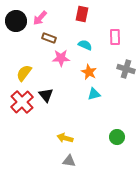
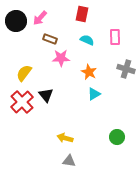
brown rectangle: moved 1 px right, 1 px down
cyan semicircle: moved 2 px right, 5 px up
cyan triangle: rotated 16 degrees counterclockwise
